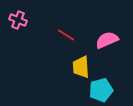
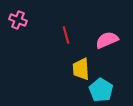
red line: rotated 42 degrees clockwise
yellow trapezoid: moved 2 px down
cyan pentagon: rotated 25 degrees counterclockwise
